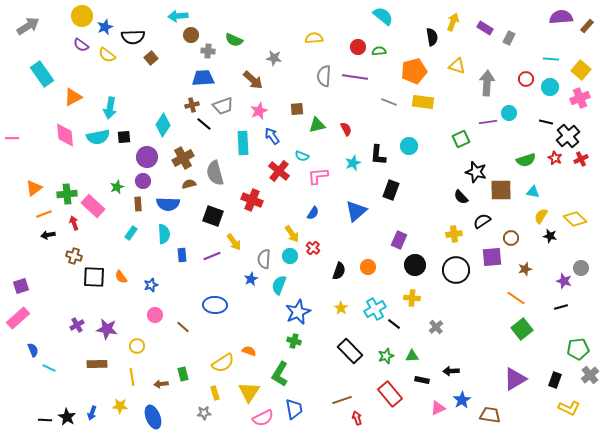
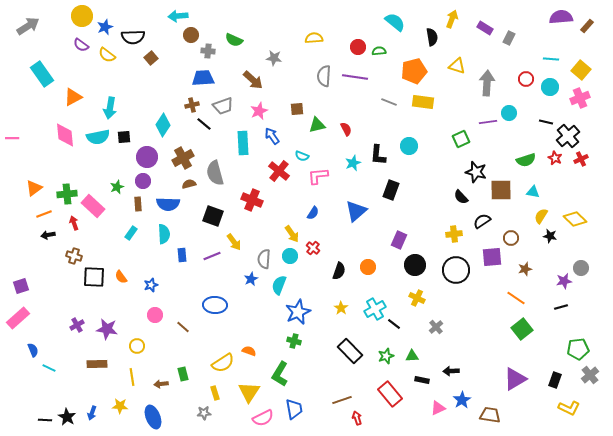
cyan semicircle at (383, 16): moved 12 px right, 6 px down
yellow arrow at (453, 22): moved 1 px left, 3 px up
purple star at (564, 281): rotated 28 degrees counterclockwise
yellow cross at (412, 298): moved 5 px right; rotated 21 degrees clockwise
